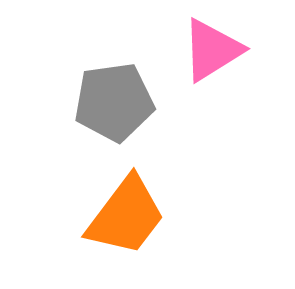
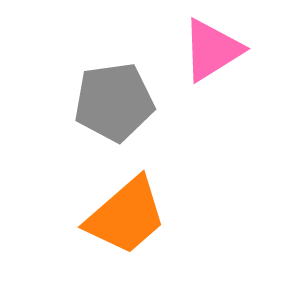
orange trapezoid: rotated 12 degrees clockwise
